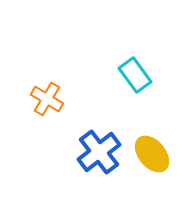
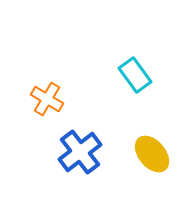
blue cross: moved 19 px left
